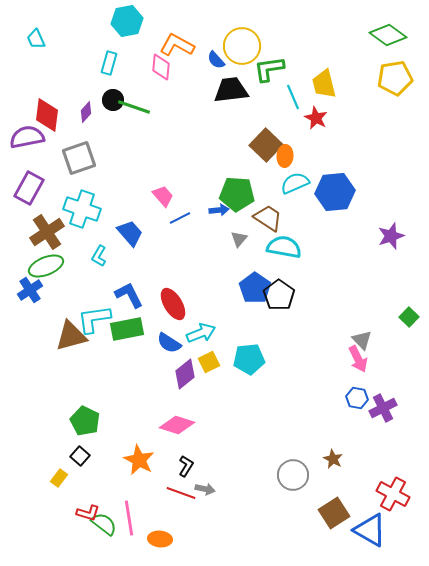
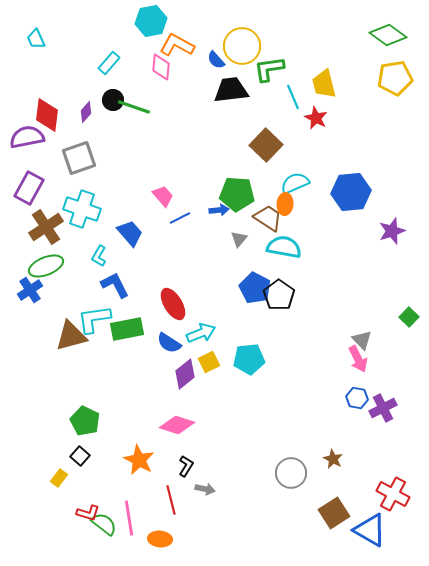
cyan hexagon at (127, 21): moved 24 px right
cyan rectangle at (109, 63): rotated 25 degrees clockwise
orange ellipse at (285, 156): moved 48 px down
blue hexagon at (335, 192): moved 16 px right
brown cross at (47, 232): moved 1 px left, 5 px up
purple star at (391, 236): moved 1 px right, 5 px up
blue pentagon at (255, 288): rotated 8 degrees counterclockwise
blue L-shape at (129, 295): moved 14 px left, 10 px up
gray circle at (293, 475): moved 2 px left, 2 px up
red line at (181, 493): moved 10 px left, 7 px down; rotated 56 degrees clockwise
